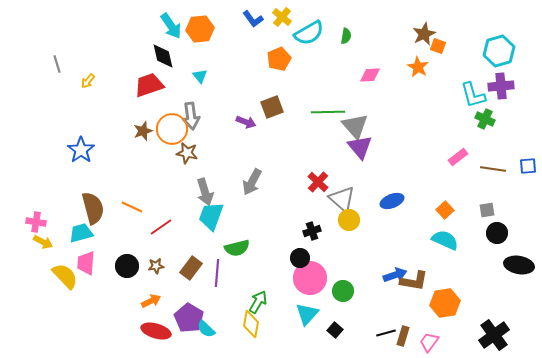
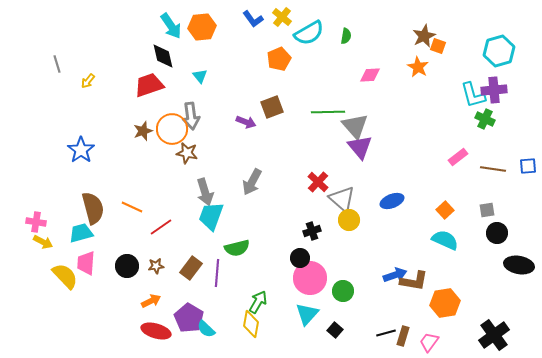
orange hexagon at (200, 29): moved 2 px right, 2 px up
brown star at (424, 34): moved 2 px down
purple cross at (501, 86): moved 7 px left, 4 px down
